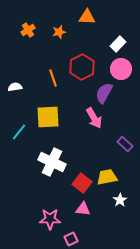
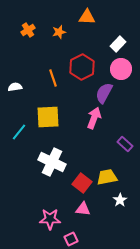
pink arrow: rotated 130 degrees counterclockwise
